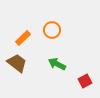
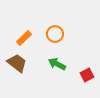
orange circle: moved 3 px right, 4 px down
orange rectangle: moved 1 px right
red square: moved 2 px right, 6 px up
